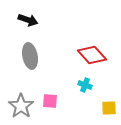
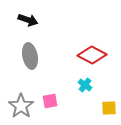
red diamond: rotated 20 degrees counterclockwise
cyan cross: rotated 16 degrees clockwise
pink square: rotated 14 degrees counterclockwise
